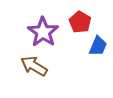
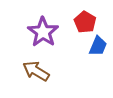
red pentagon: moved 5 px right
brown arrow: moved 2 px right, 5 px down
